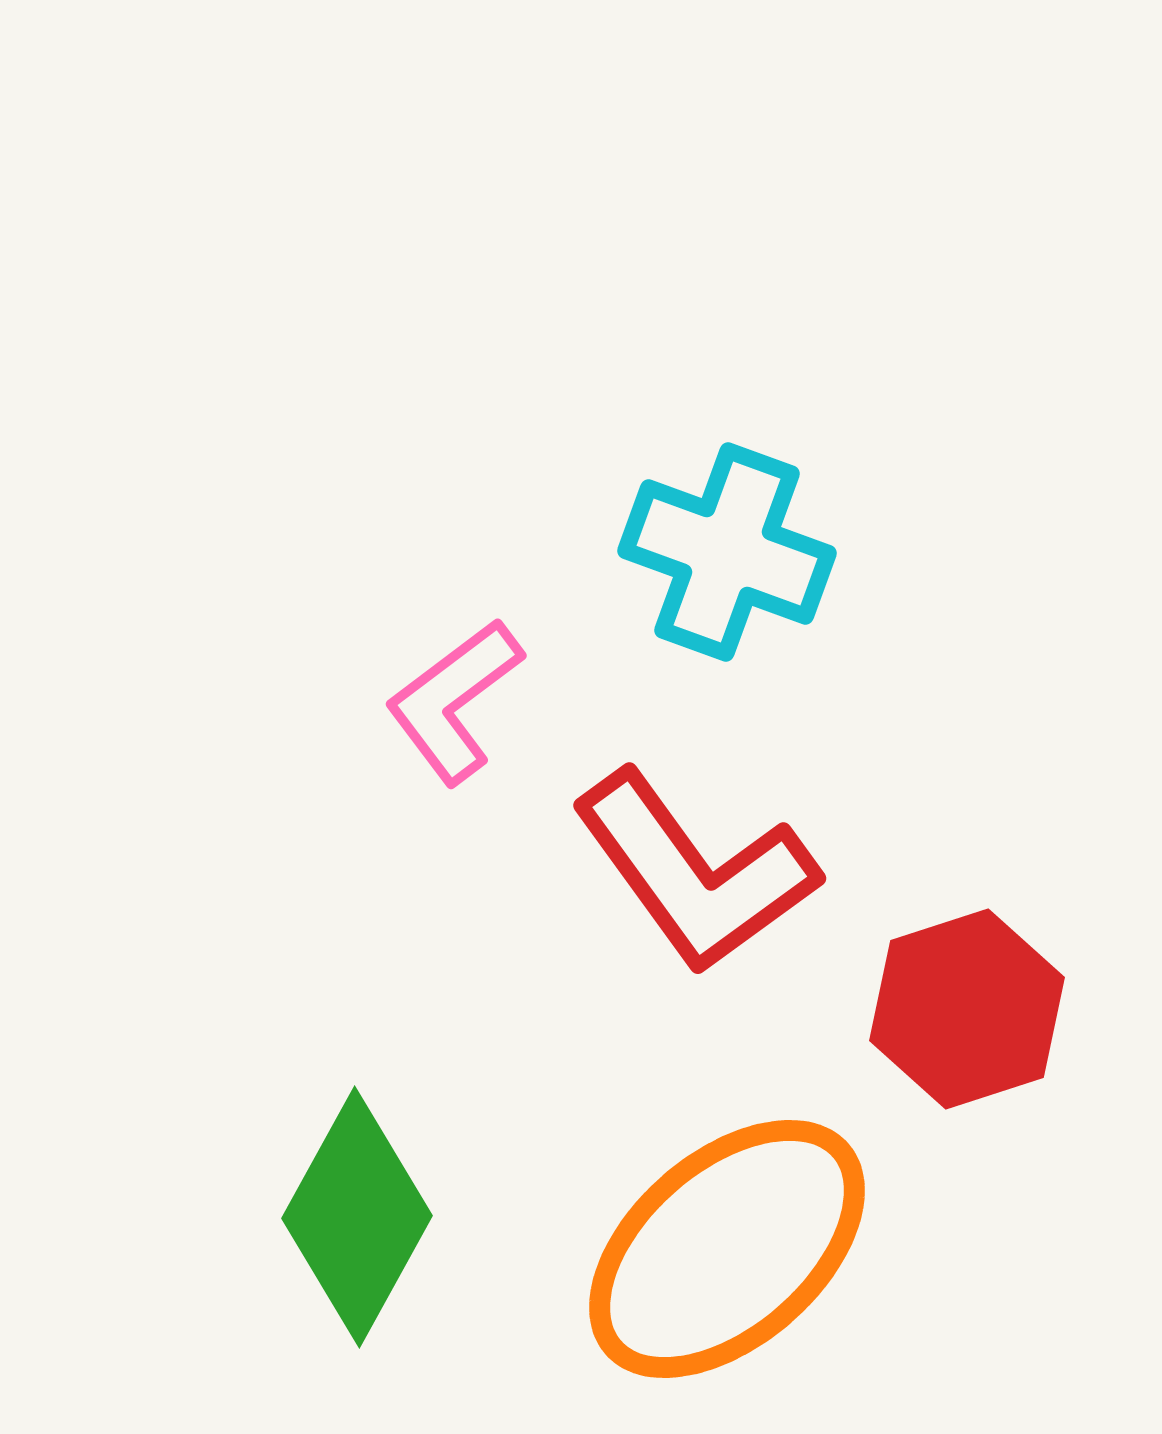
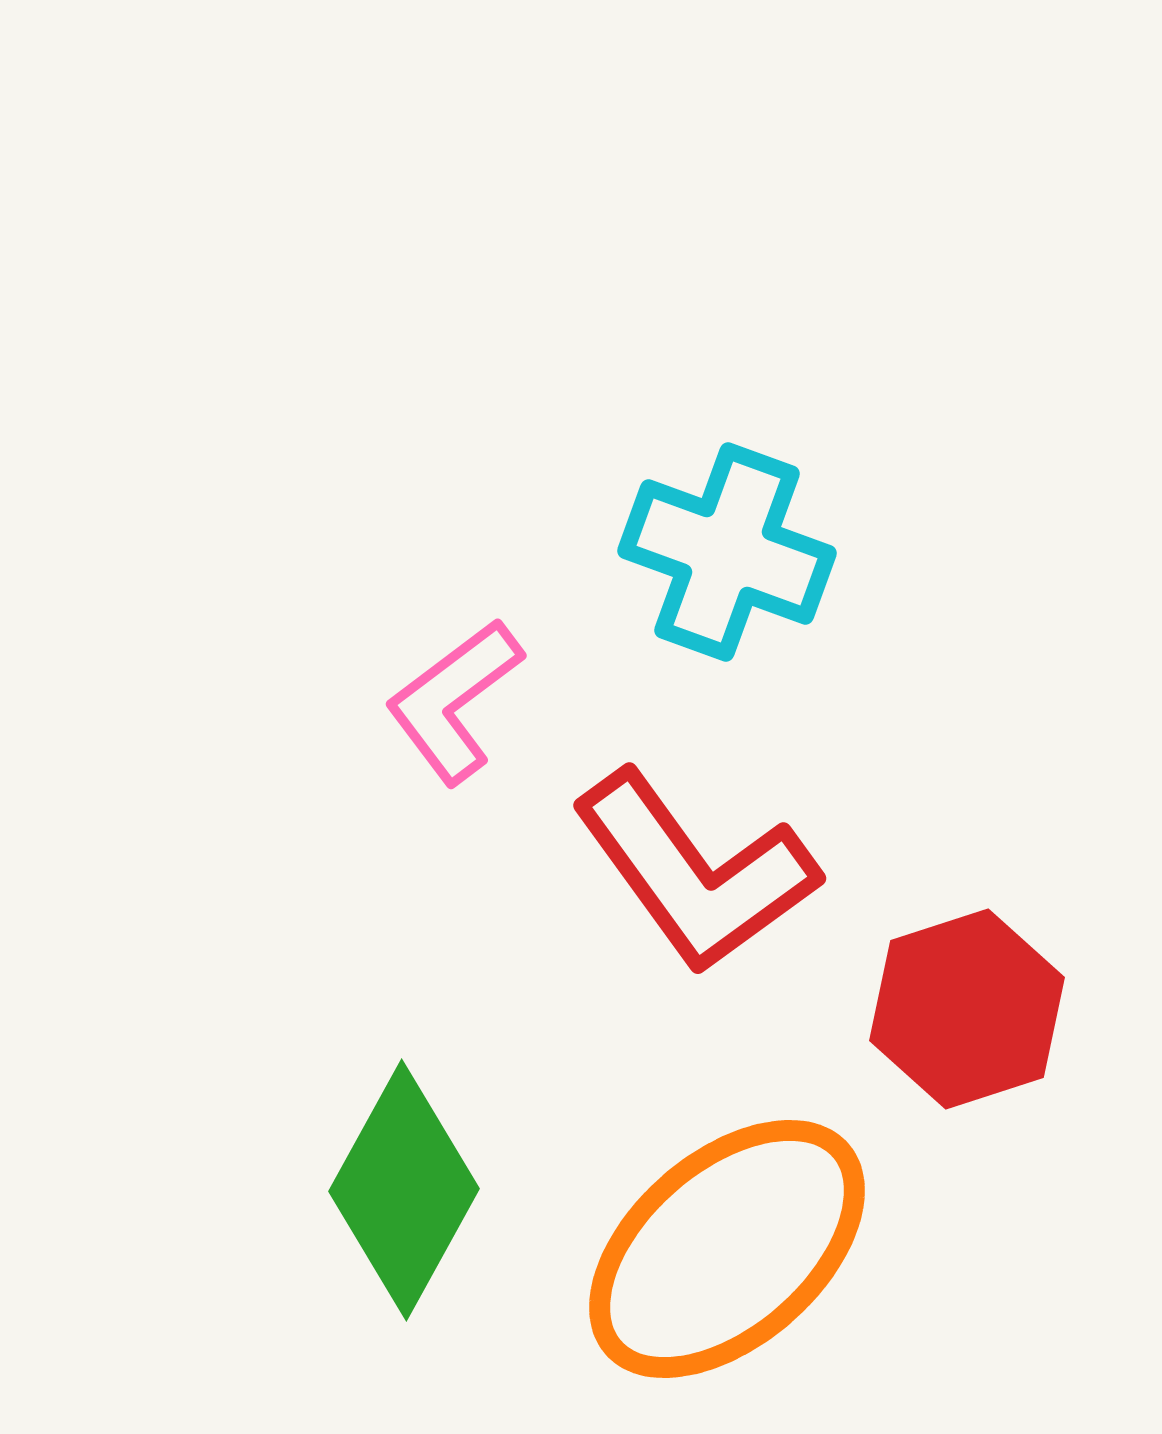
green diamond: moved 47 px right, 27 px up
